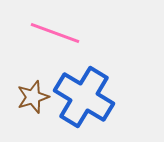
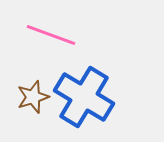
pink line: moved 4 px left, 2 px down
